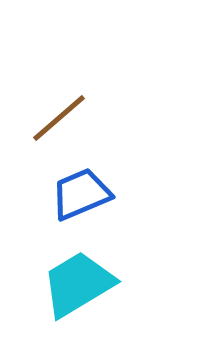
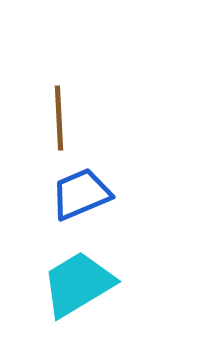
brown line: rotated 52 degrees counterclockwise
